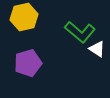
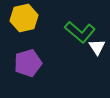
yellow hexagon: moved 1 px down
white triangle: moved 2 px up; rotated 24 degrees clockwise
